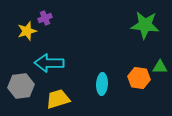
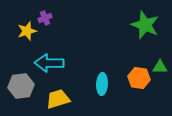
green star: rotated 16 degrees clockwise
